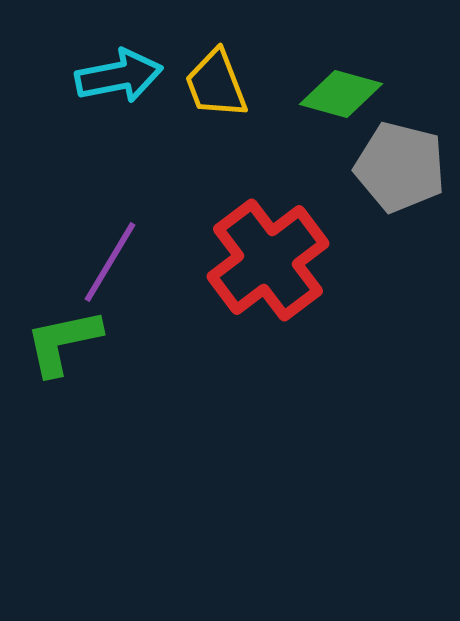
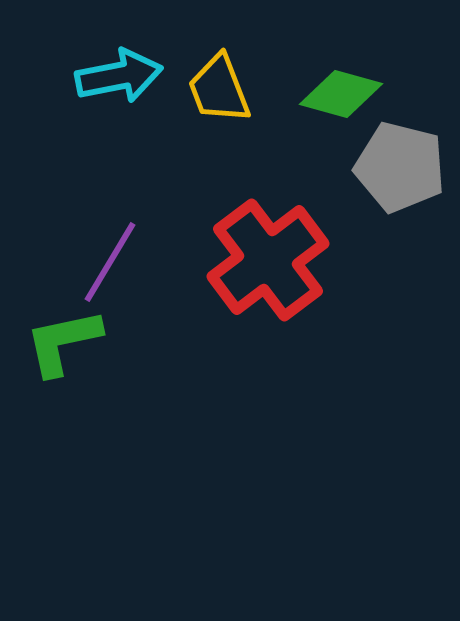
yellow trapezoid: moved 3 px right, 5 px down
